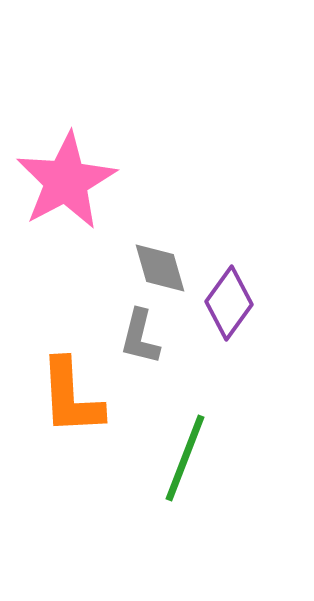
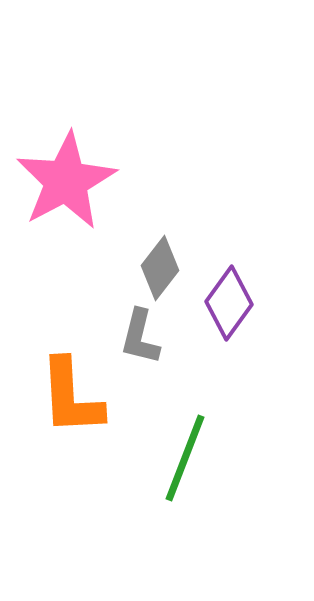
gray diamond: rotated 54 degrees clockwise
